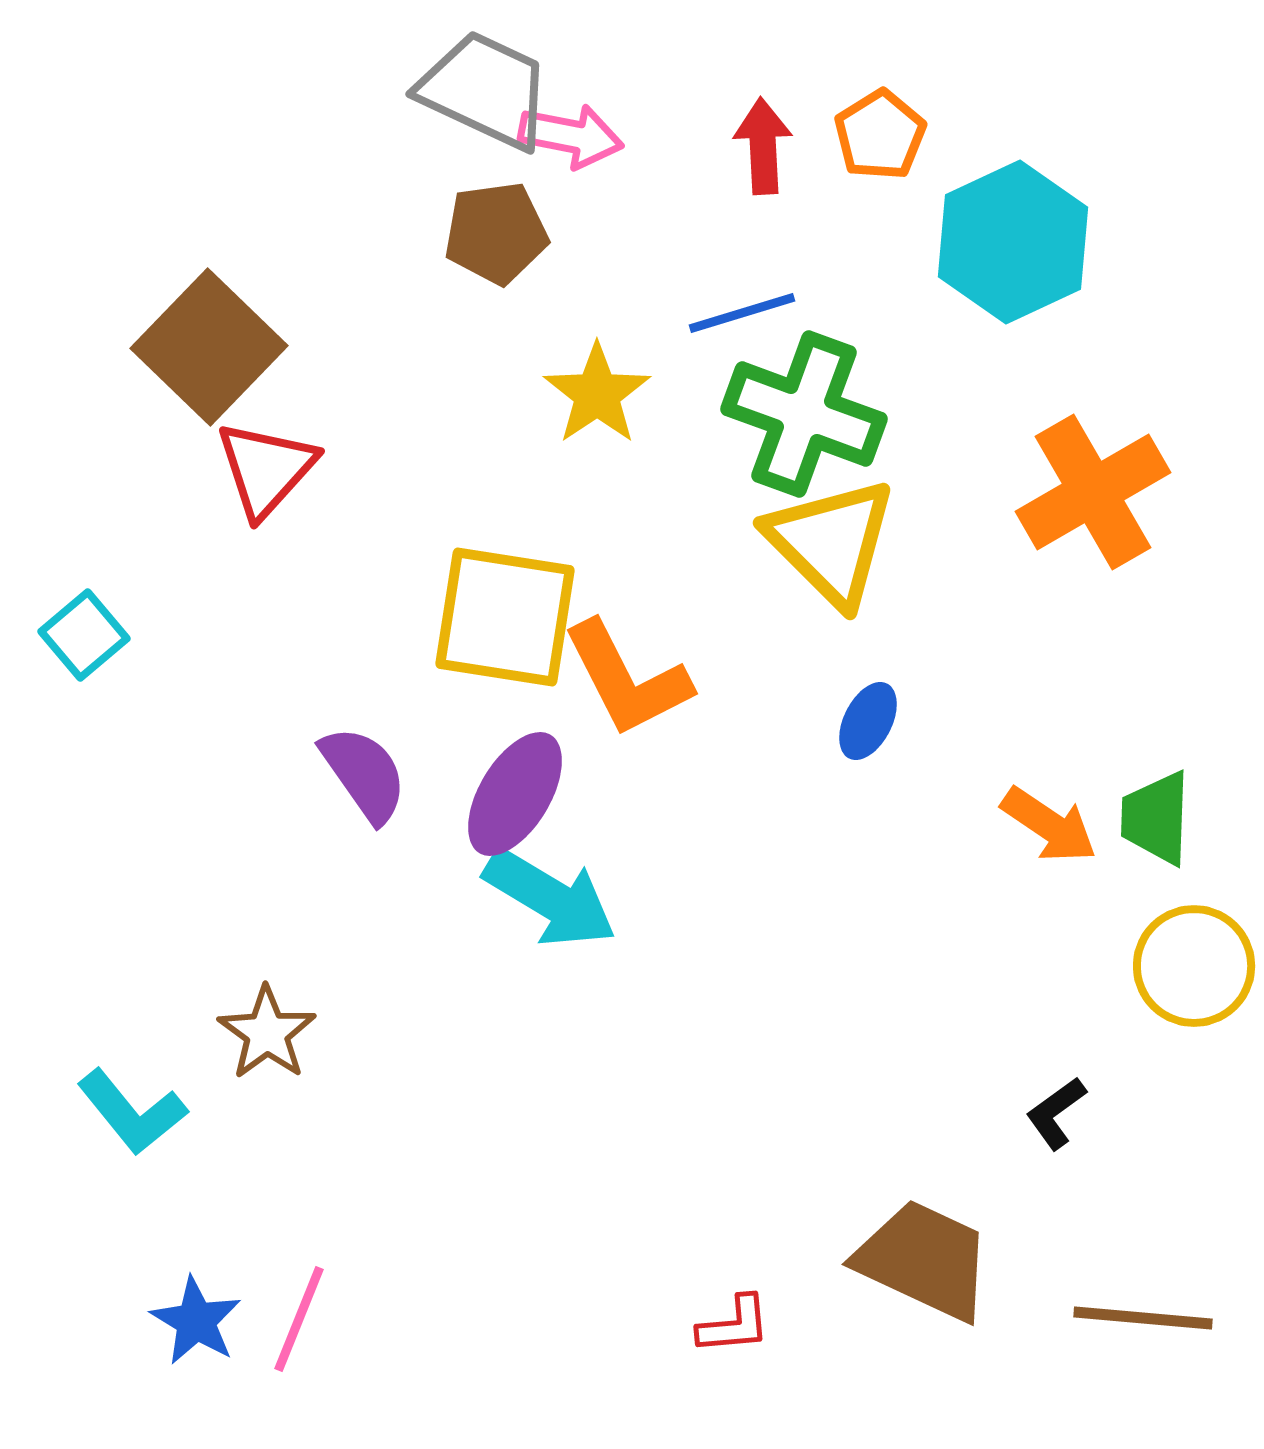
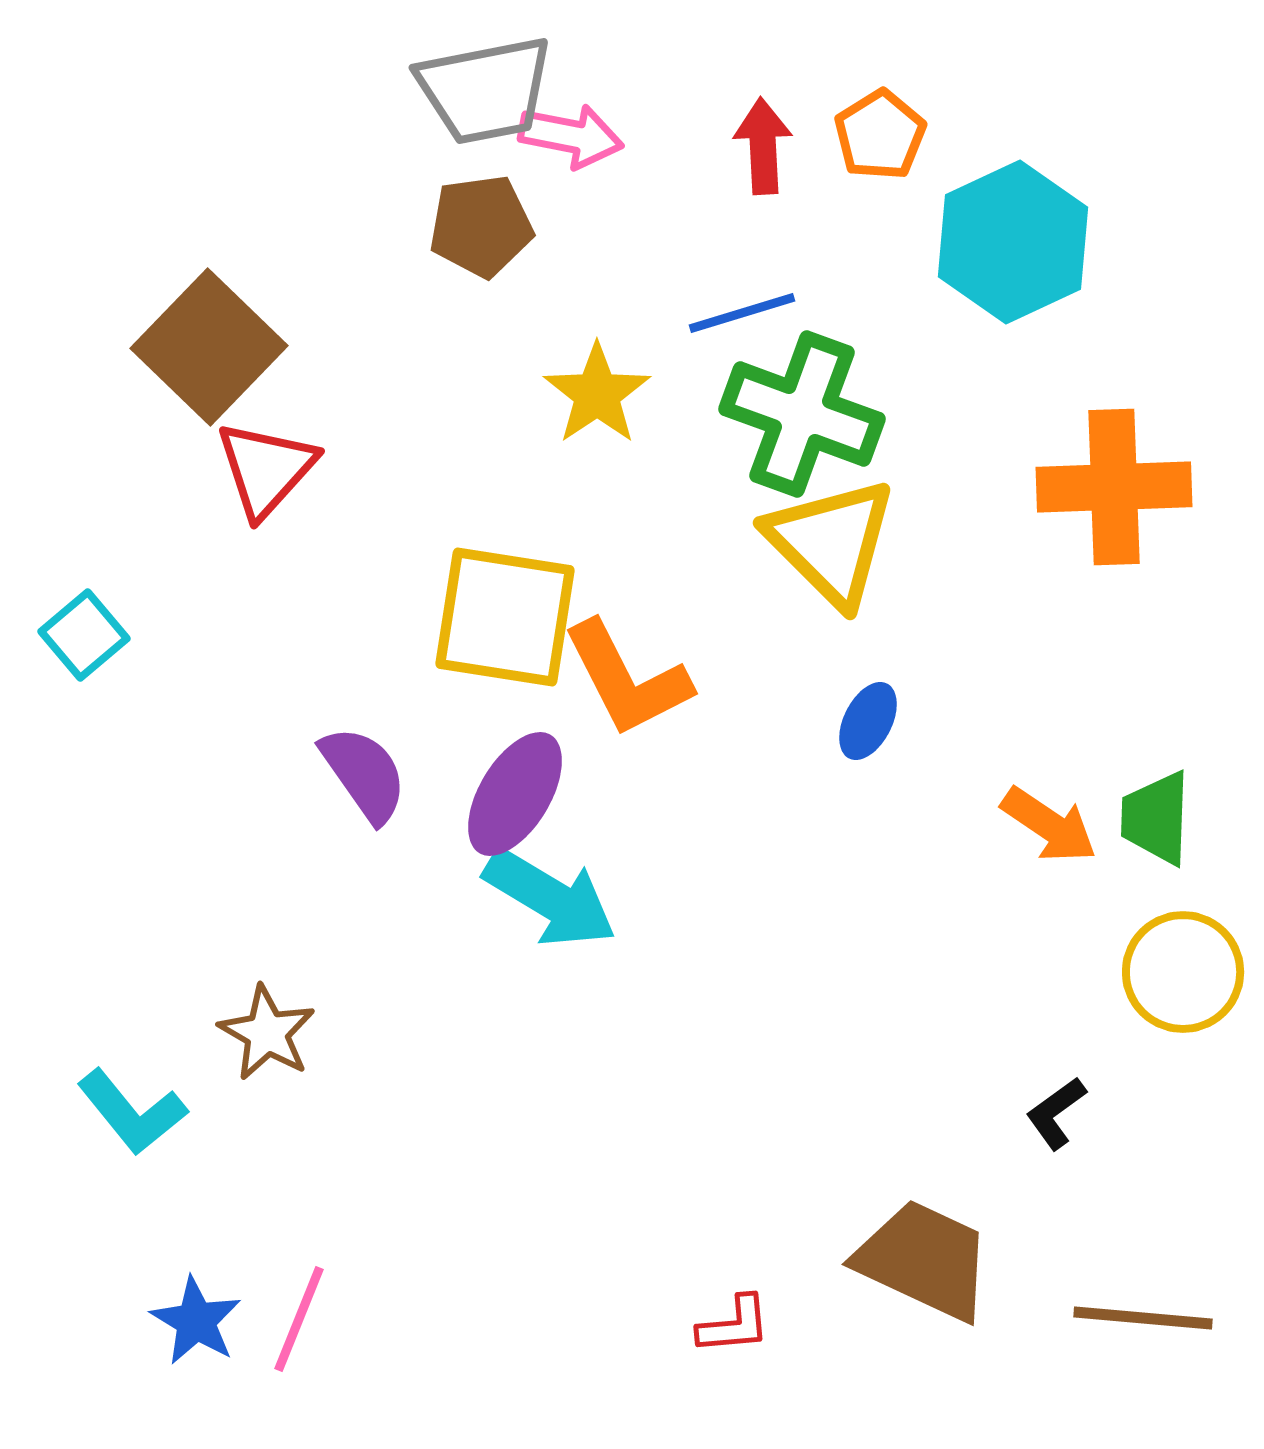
gray trapezoid: rotated 144 degrees clockwise
brown pentagon: moved 15 px left, 7 px up
green cross: moved 2 px left
orange cross: moved 21 px right, 5 px up; rotated 28 degrees clockwise
yellow circle: moved 11 px left, 6 px down
brown star: rotated 6 degrees counterclockwise
